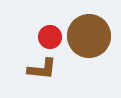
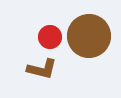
brown L-shape: rotated 8 degrees clockwise
